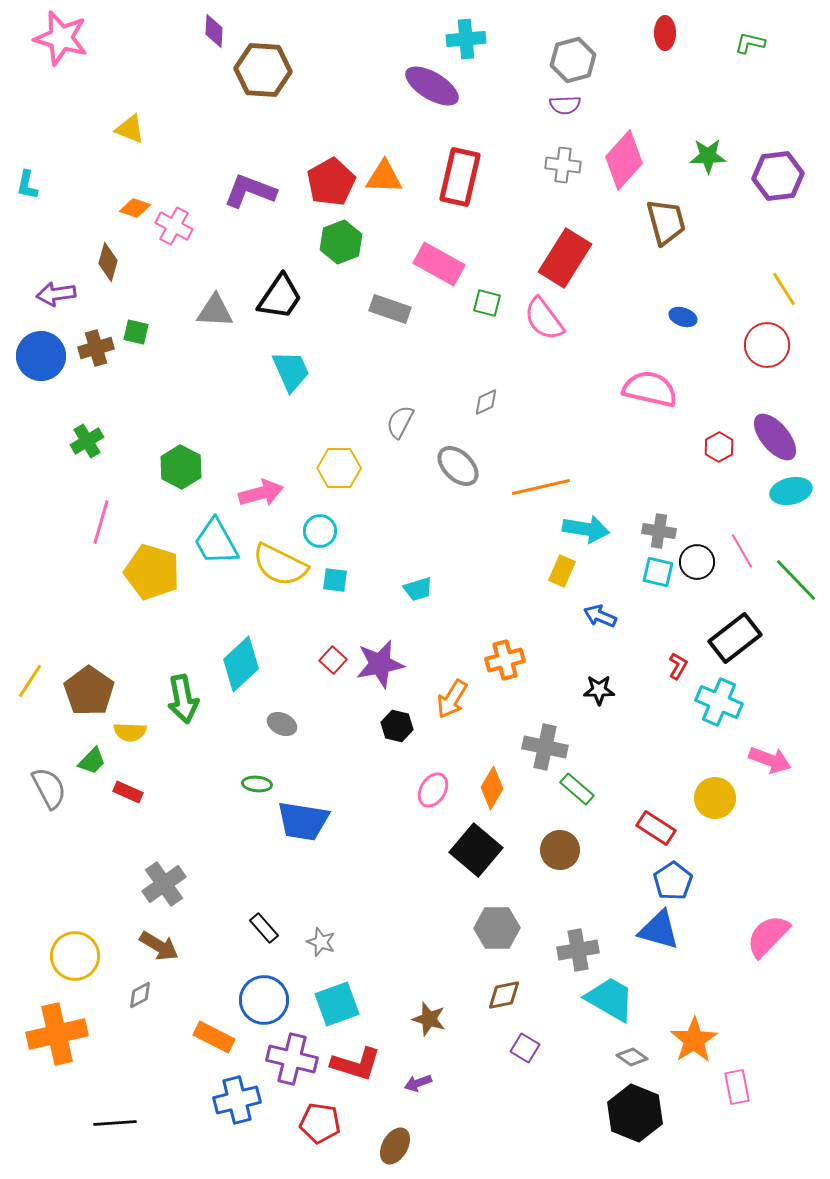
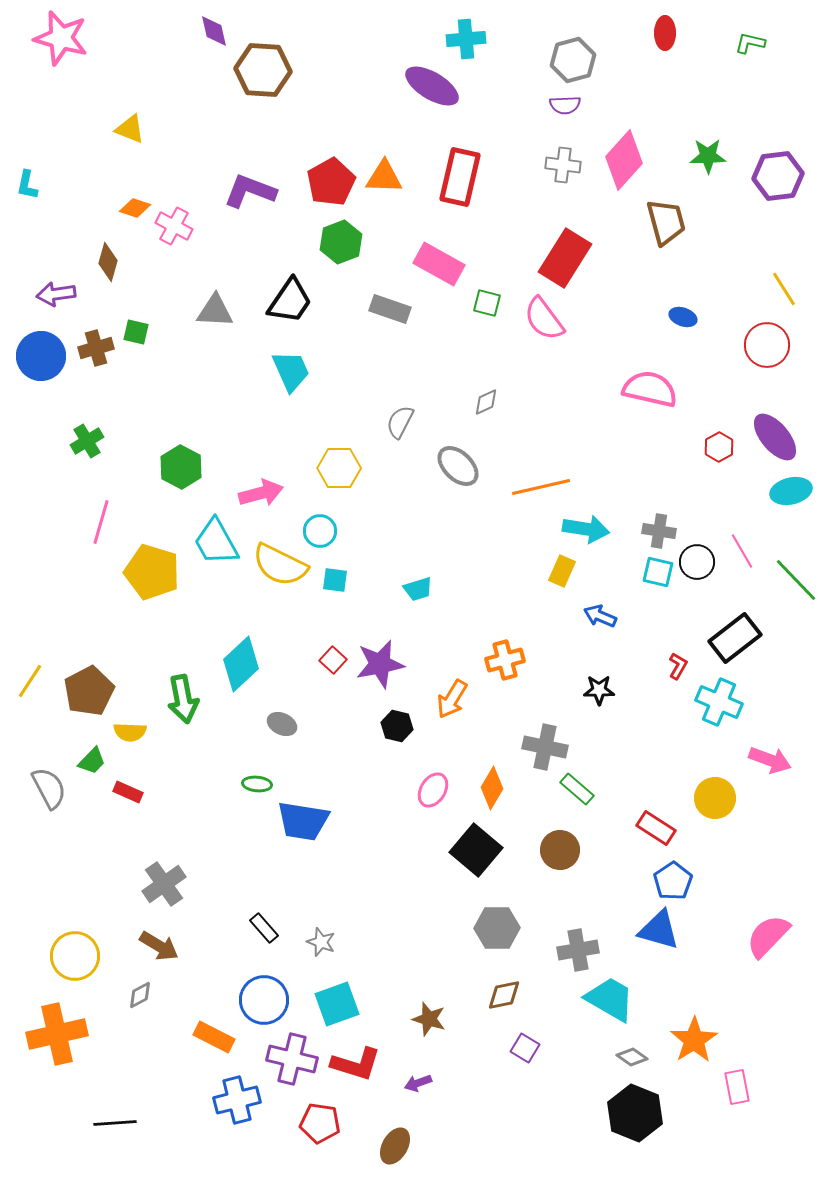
purple diamond at (214, 31): rotated 16 degrees counterclockwise
black trapezoid at (280, 297): moved 10 px right, 4 px down
brown pentagon at (89, 691): rotated 9 degrees clockwise
